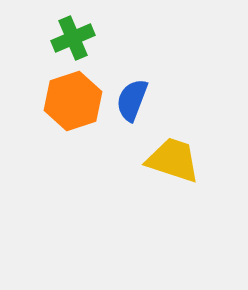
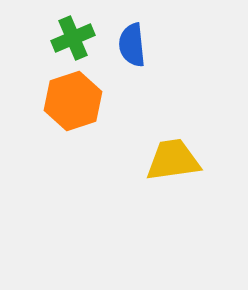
blue semicircle: moved 55 px up; rotated 27 degrees counterclockwise
yellow trapezoid: rotated 26 degrees counterclockwise
